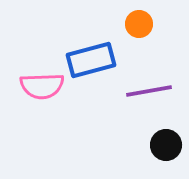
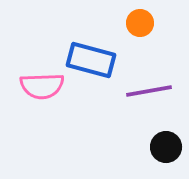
orange circle: moved 1 px right, 1 px up
blue rectangle: rotated 30 degrees clockwise
black circle: moved 2 px down
